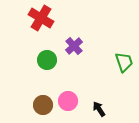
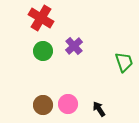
green circle: moved 4 px left, 9 px up
pink circle: moved 3 px down
